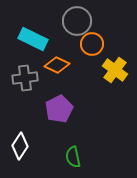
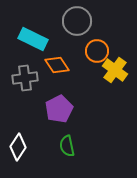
orange circle: moved 5 px right, 7 px down
orange diamond: rotated 30 degrees clockwise
white diamond: moved 2 px left, 1 px down
green semicircle: moved 6 px left, 11 px up
